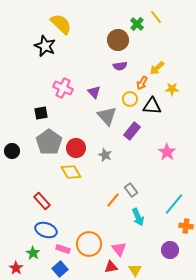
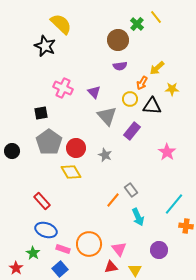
purple circle: moved 11 px left
